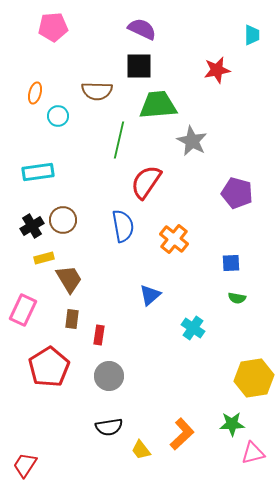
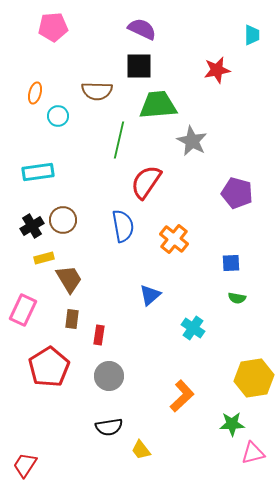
orange L-shape: moved 38 px up
